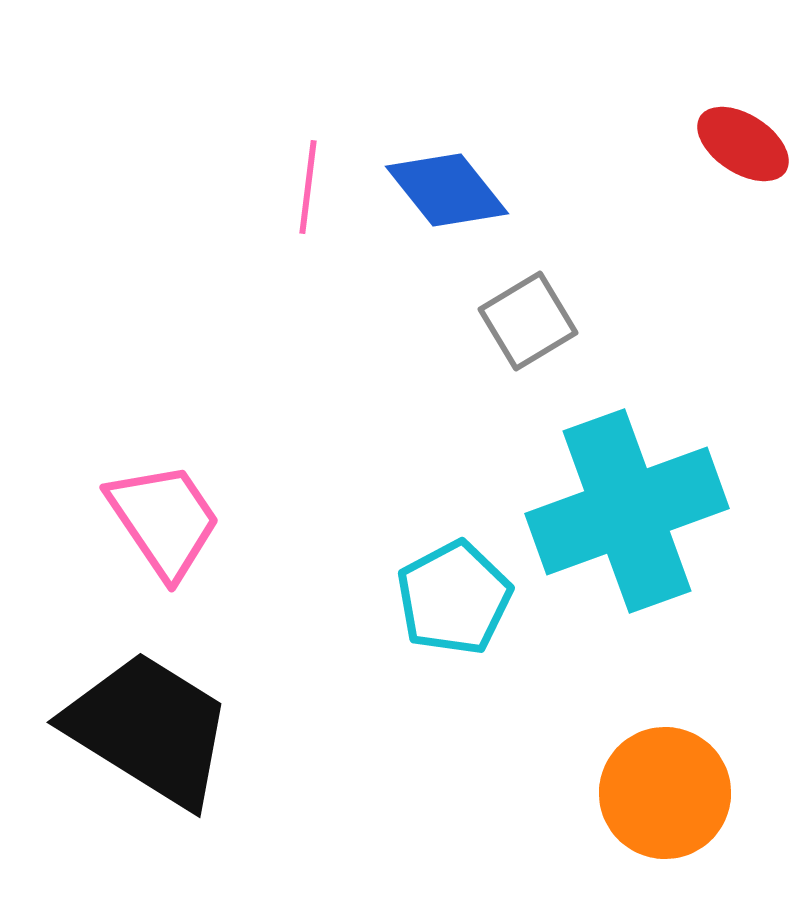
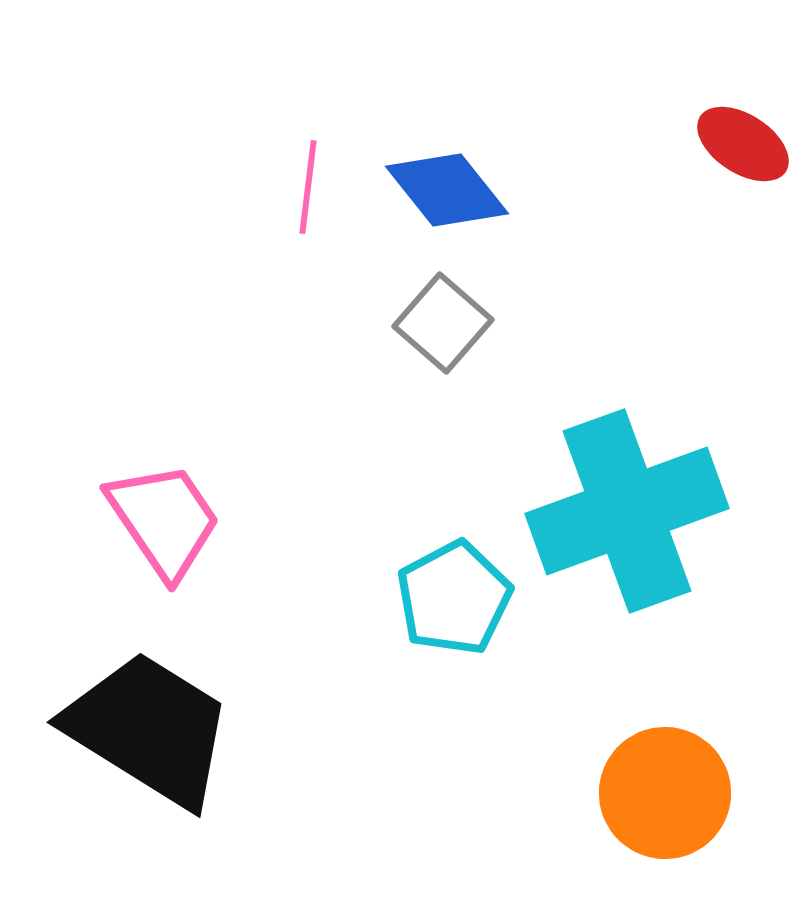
gray square: moved 85 px left, 2 px down; rotated 18 degrees counterclockwise
